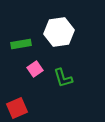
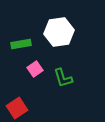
red square: rotated 10 degrees counterclockwise
